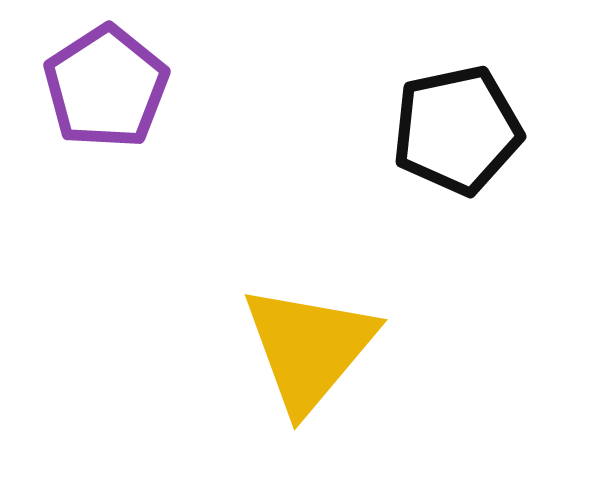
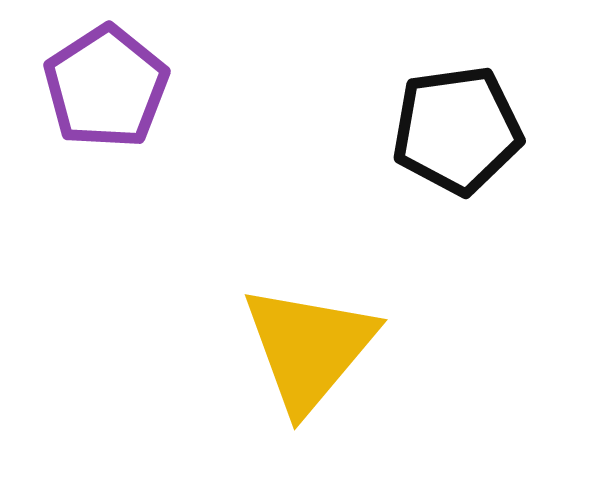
black pentagon: rotated 4 degrees clockwise
